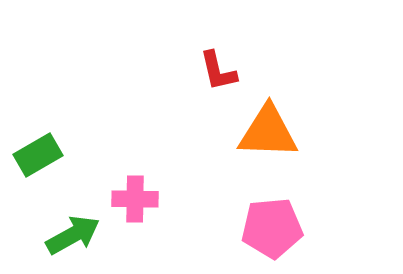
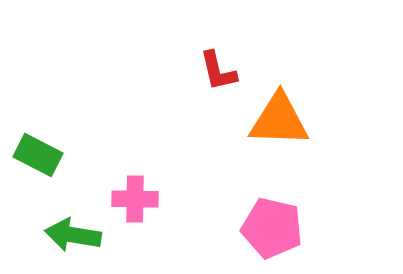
orange triangle: moved 11 px right, 12 px up
green rectangle: rotated 57 degrees clockwise
pink pentagon: rotated 18 degrees clockwise
green arrow: rotated 142 degrees counterclockwise
